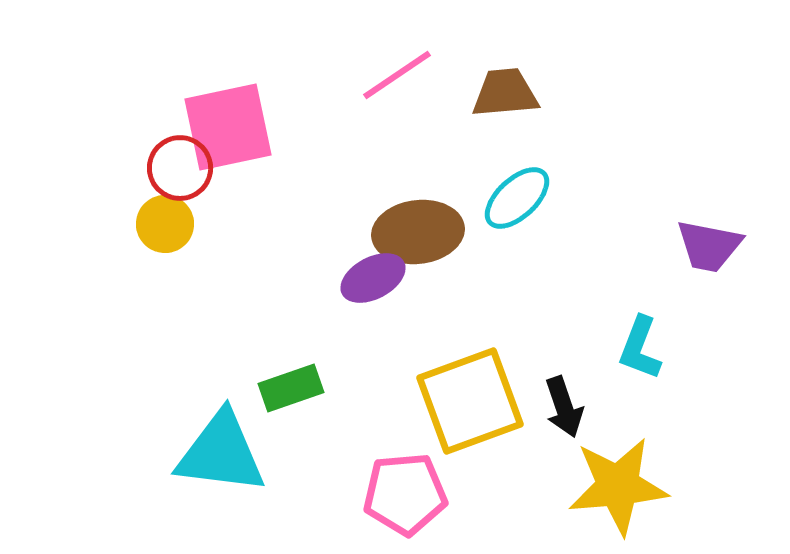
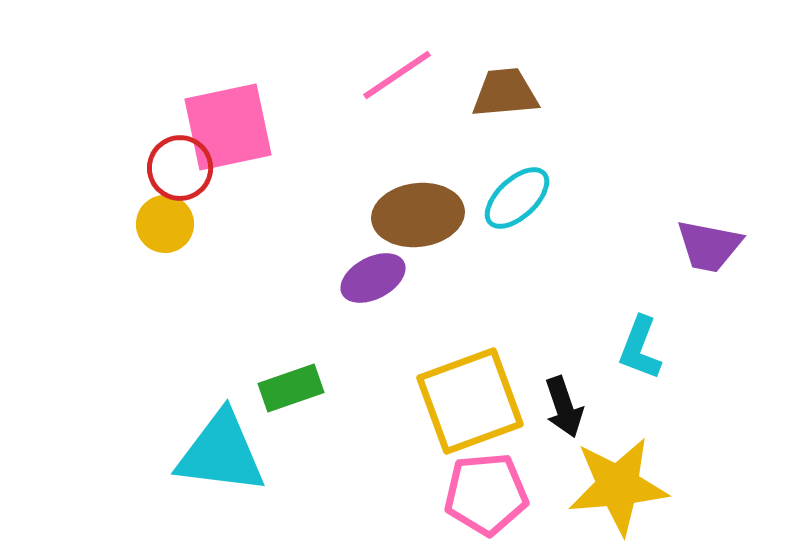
brown ellipse: moved 17 px up
pink pentagon: moved 81 px right
